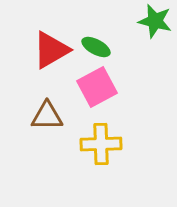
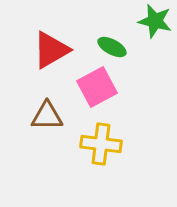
green ellipse: moved 16 px right
yellow cross: rotated 9 degrees clockwise
